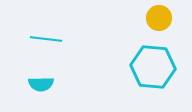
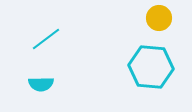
cyan line: rotated 44 degrees counterclockwise
cyan hexagon: moved 2 px left
